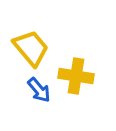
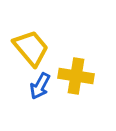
blue arrow: moved 1 px right, 4 px up; rotated 68 degrees clockwise
